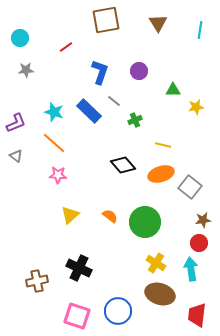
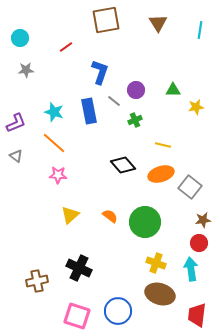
purple circle: moved 3 px left, 19 px down
blue rectangle: rotated 35 degrees clockwise
yellow cross: rotated 12 degrees counterclockwise
